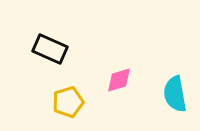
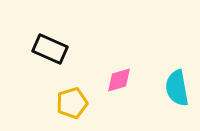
cyan semicircle: moved 2 px right, 6 px up
yellow pentagon: moved 4 px right, 1 px down
